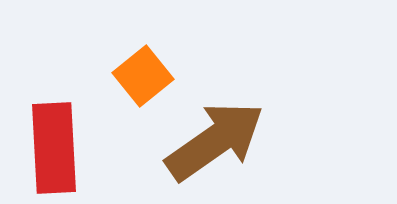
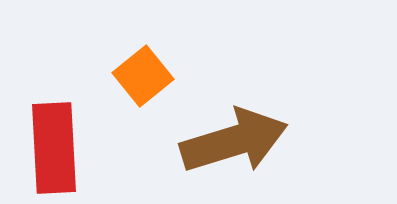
brown arrow: moved 19 px right; rotated 18 degrees clockwise
